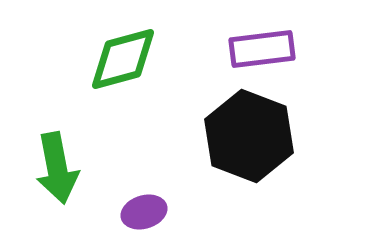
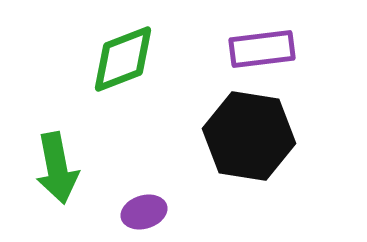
green diamond: rotated 6 degrees counterclockwise
black hexagon: rotated 12 degrees counterclockwise
